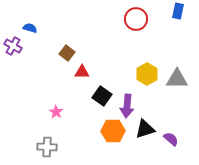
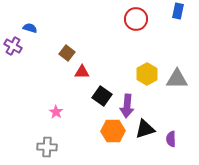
purple semicircle: rotated 133 degrees counterclockwise
